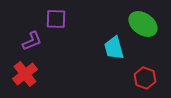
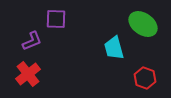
red cross: moved 3 px right
